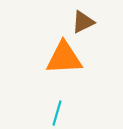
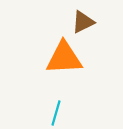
cyan line: moved 1 px left
